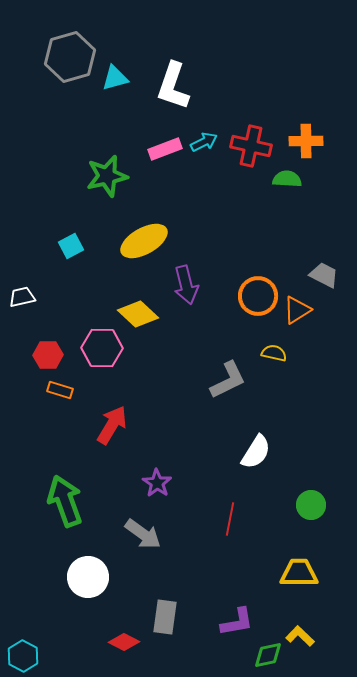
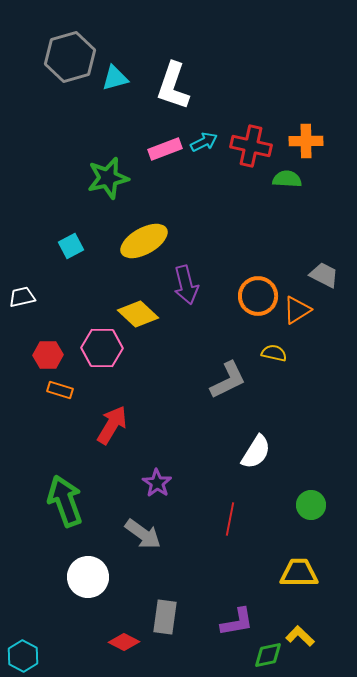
green star: moved 1 px right, 2 px down
